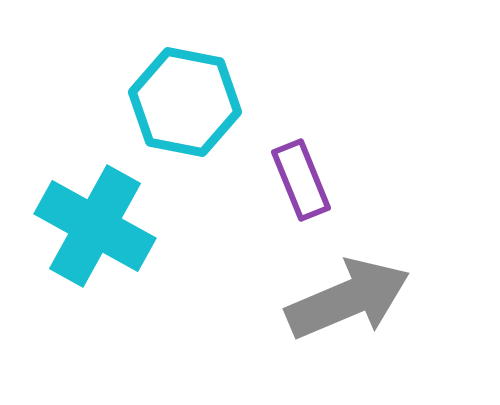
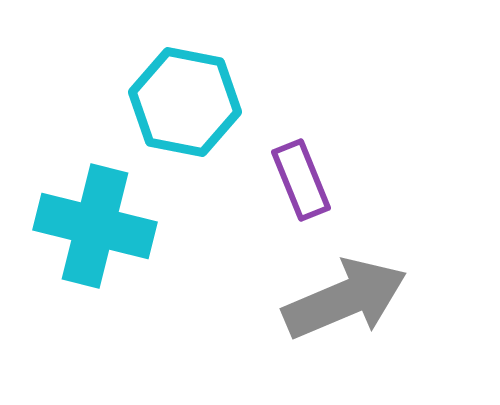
cyan cross: rotated 15 degrees counterclockwise
gray arrow: moved 3 px left
